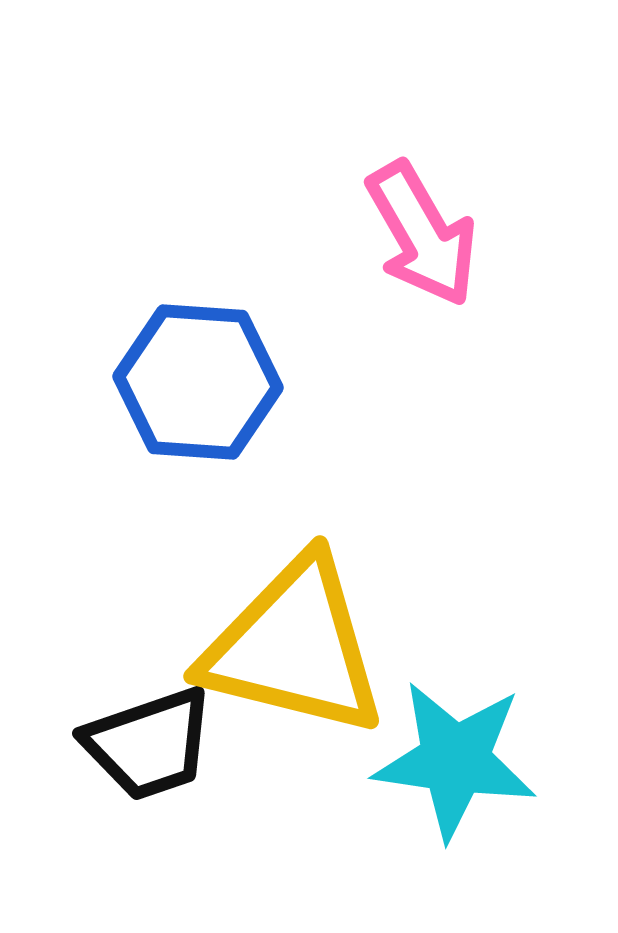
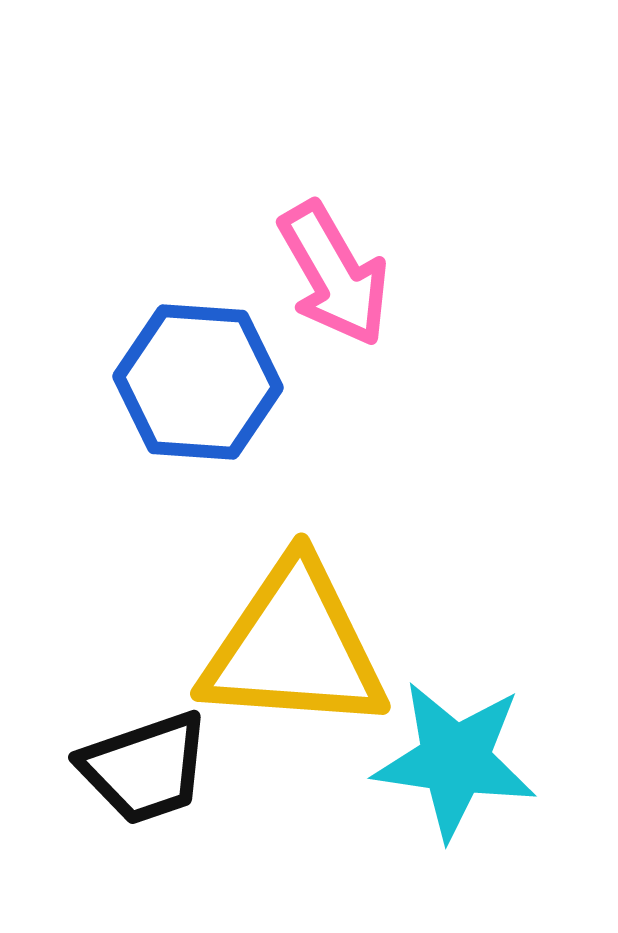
pink arrow: moved 88 px left, 40 px down
yellow triangle: rotated 10 degrees counterclockwise
black trapezoid: moved 4 px left, 24 px down
